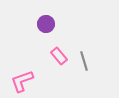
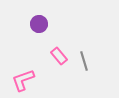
purple circle: moved 7 px left
pink L-shape: moved 1 px right, 1 px up
